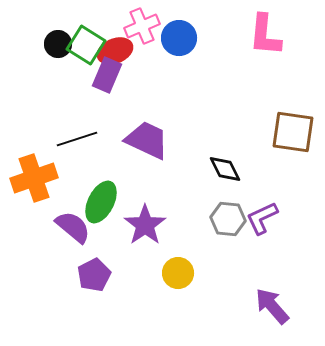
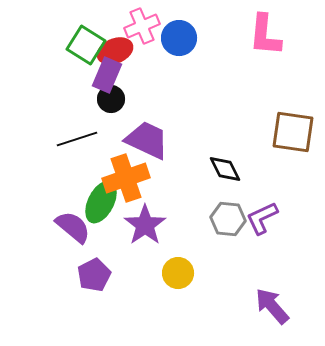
black circle: moved 53 px right, 55 px down
orange cross: moved 92 px right
